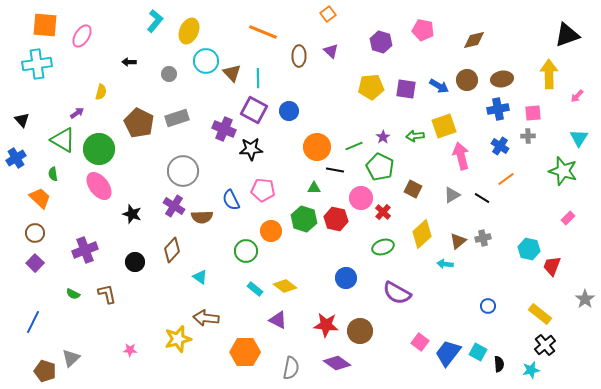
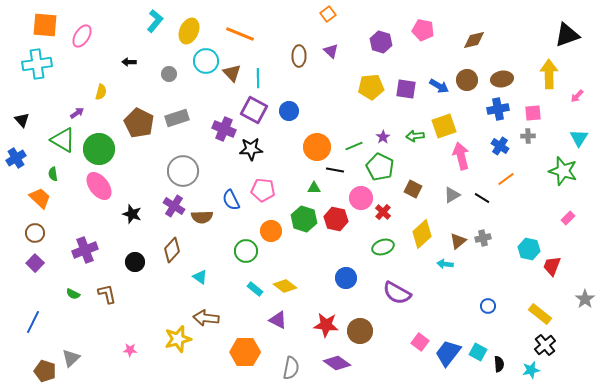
orange line at (263, 32): moved 23 px left, 2 px down
